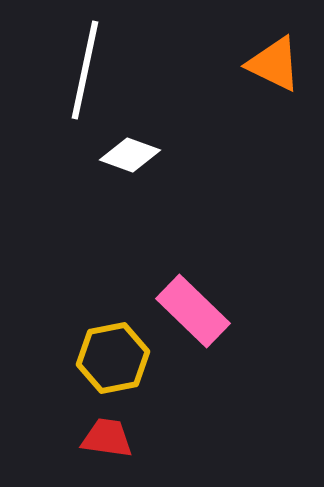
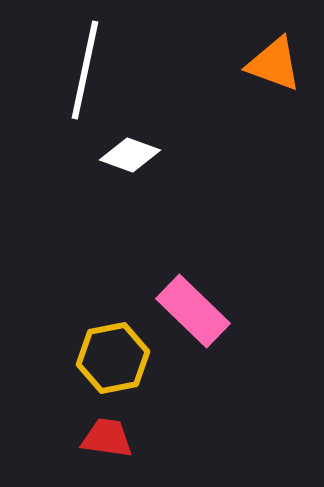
orange triangle: rotated 6 degrees counterclockwise
